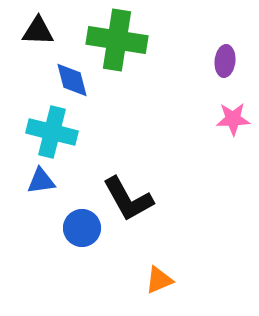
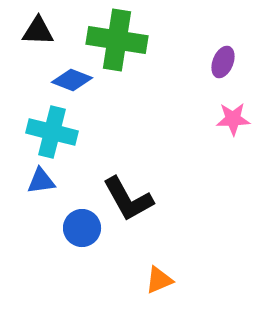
purple ellipse: moved 2 px left, 1 px down; rotated 16 degrees clockwise
blue diamond: rotated 54 degrees counterclockwise
